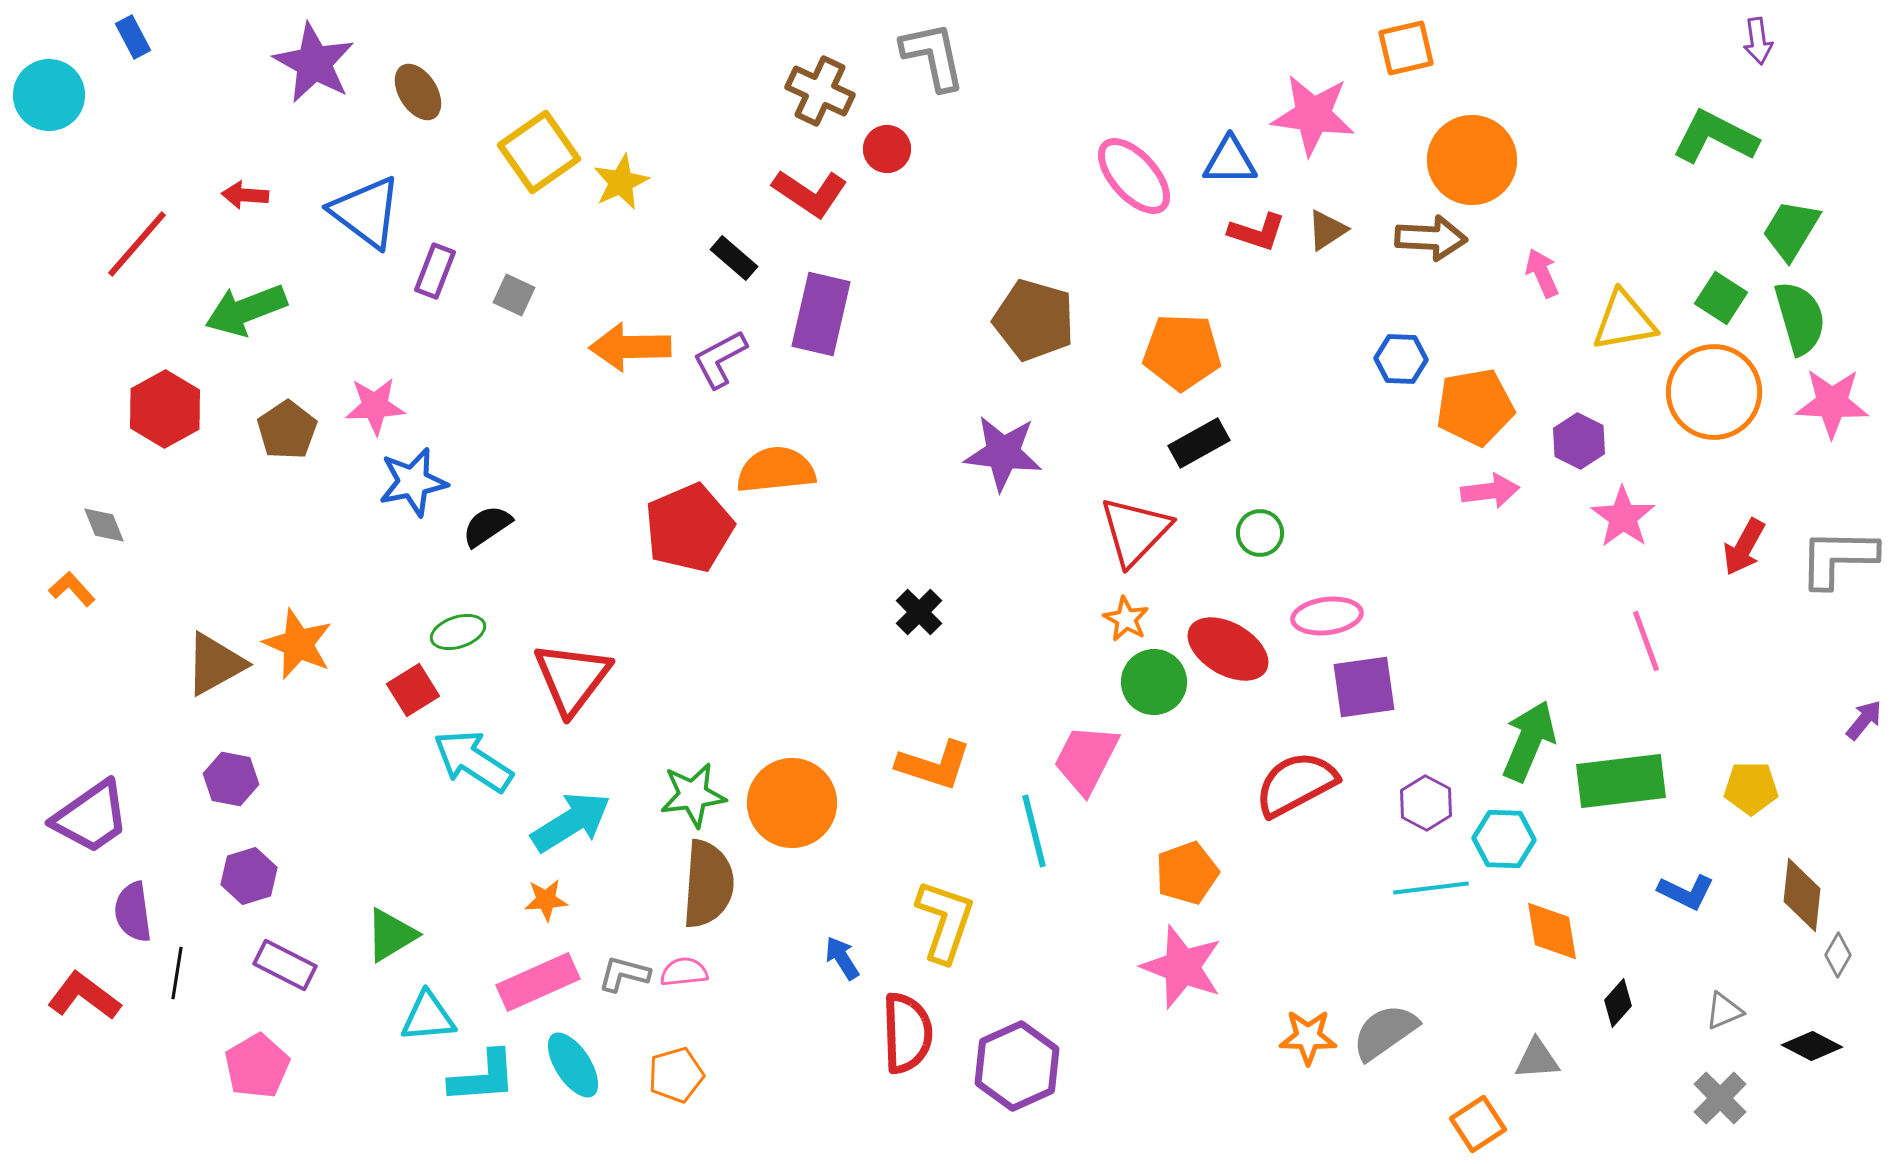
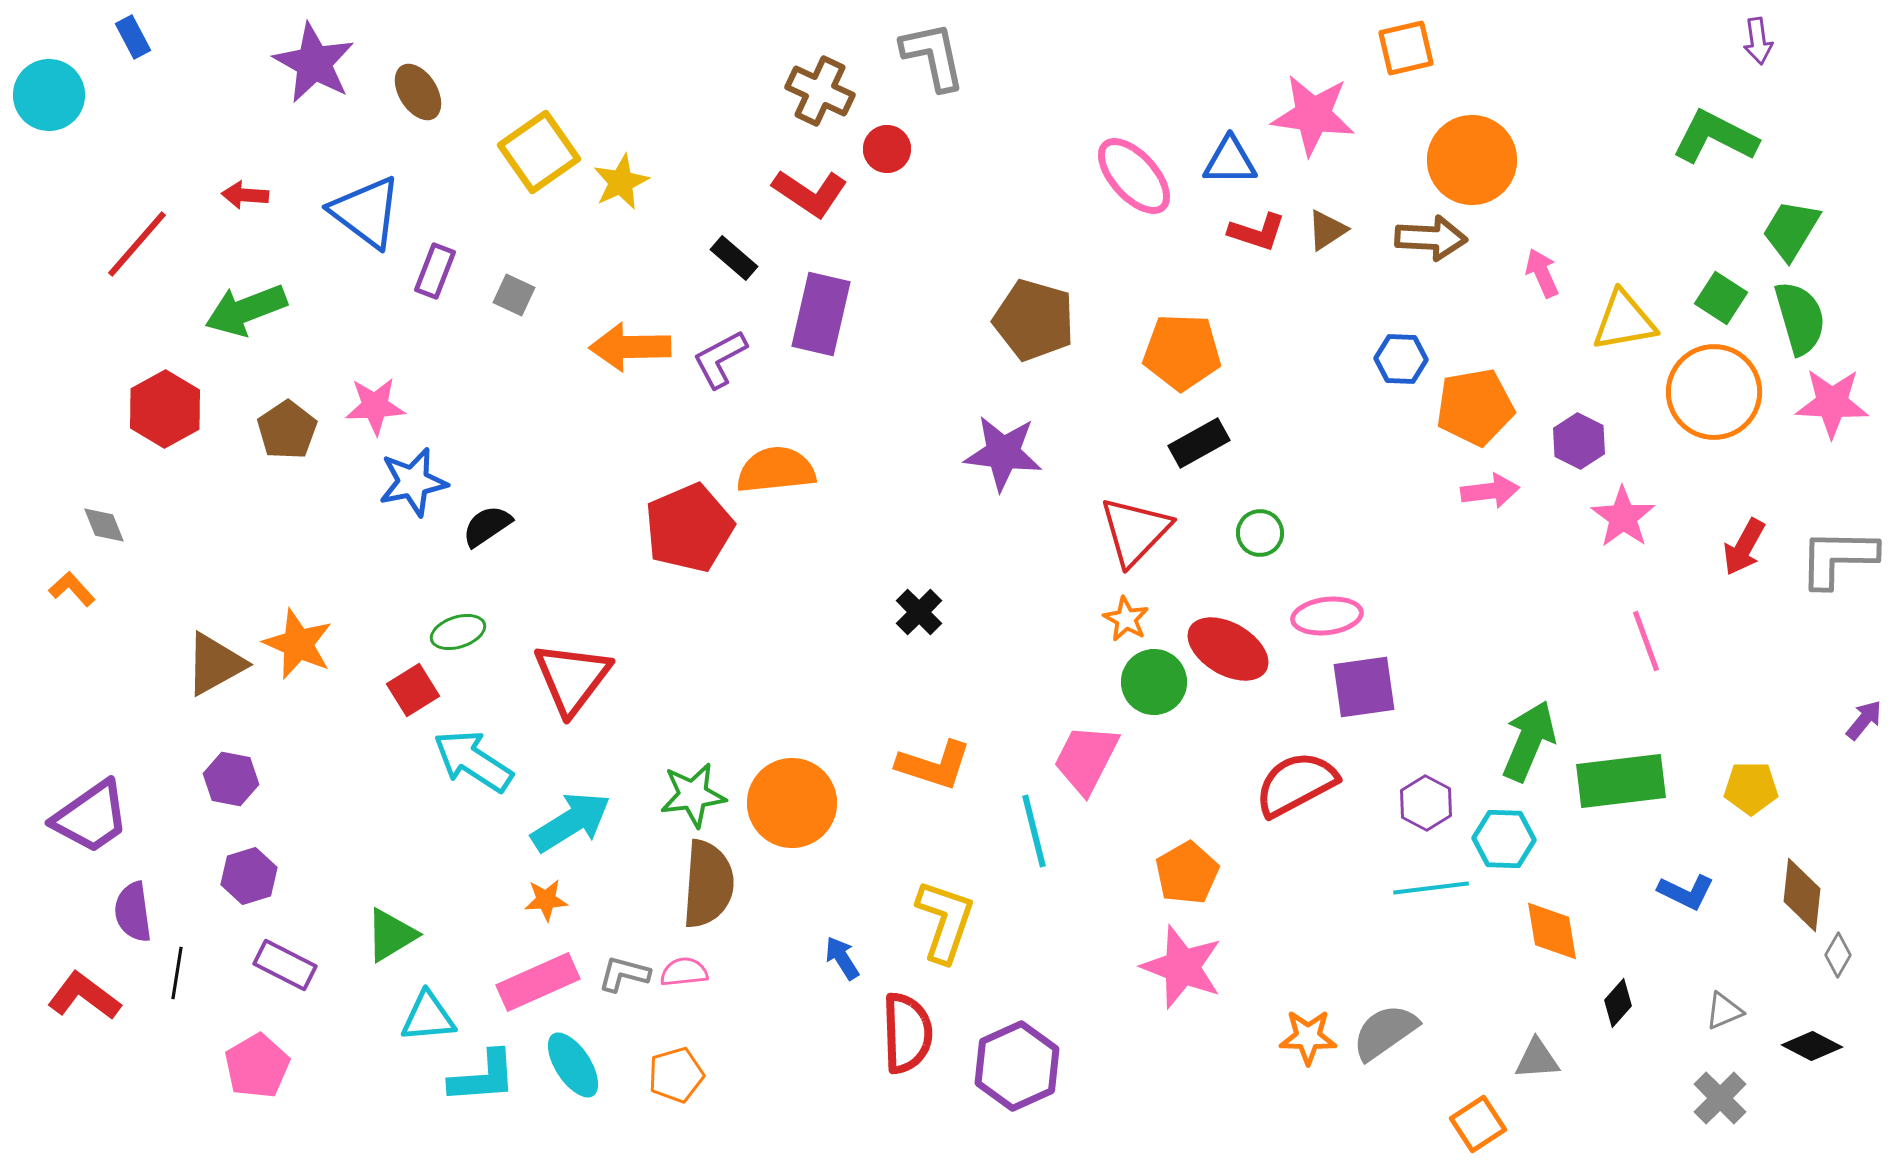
orange pentagon at (1187, 873): rotated 10 degrees counterclockwise
